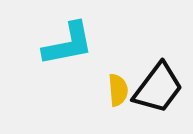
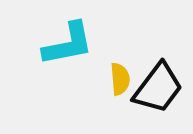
yellow semicircle: moved 2 px right, 11 px up
